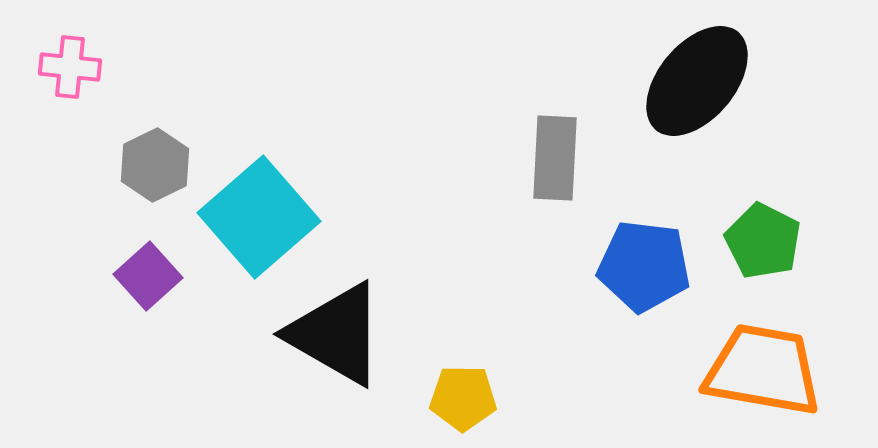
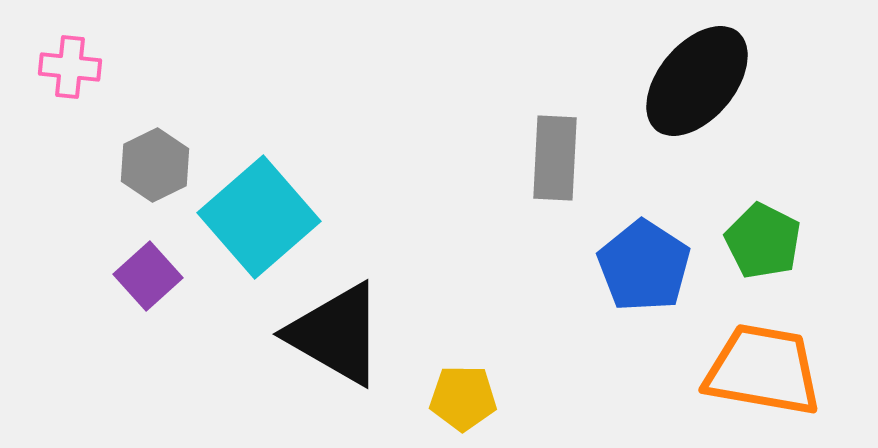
blue pentagon: rotated 26 degrees clockwise
